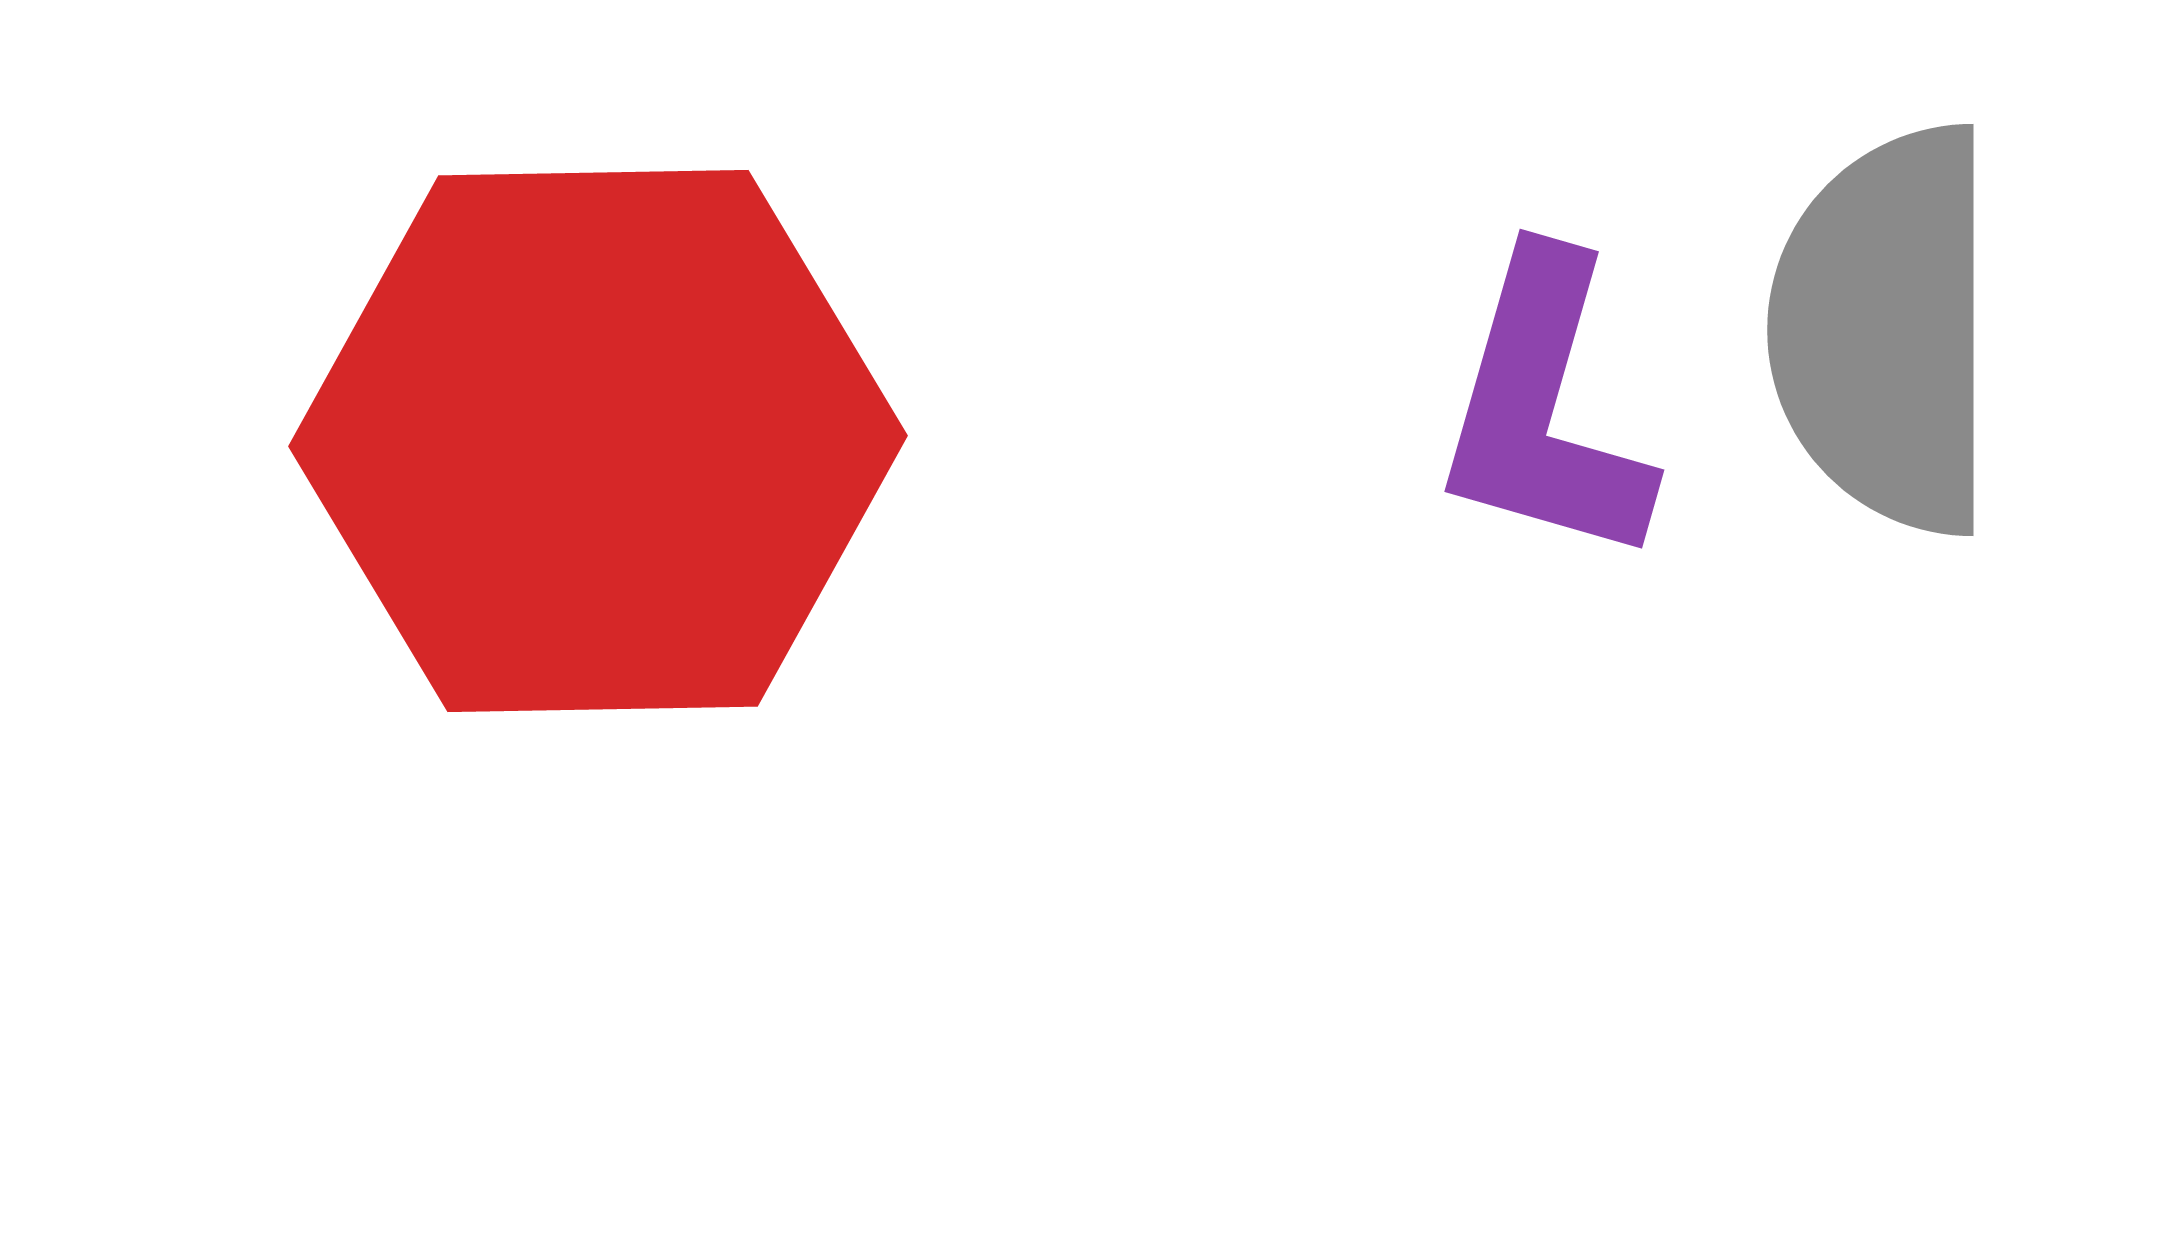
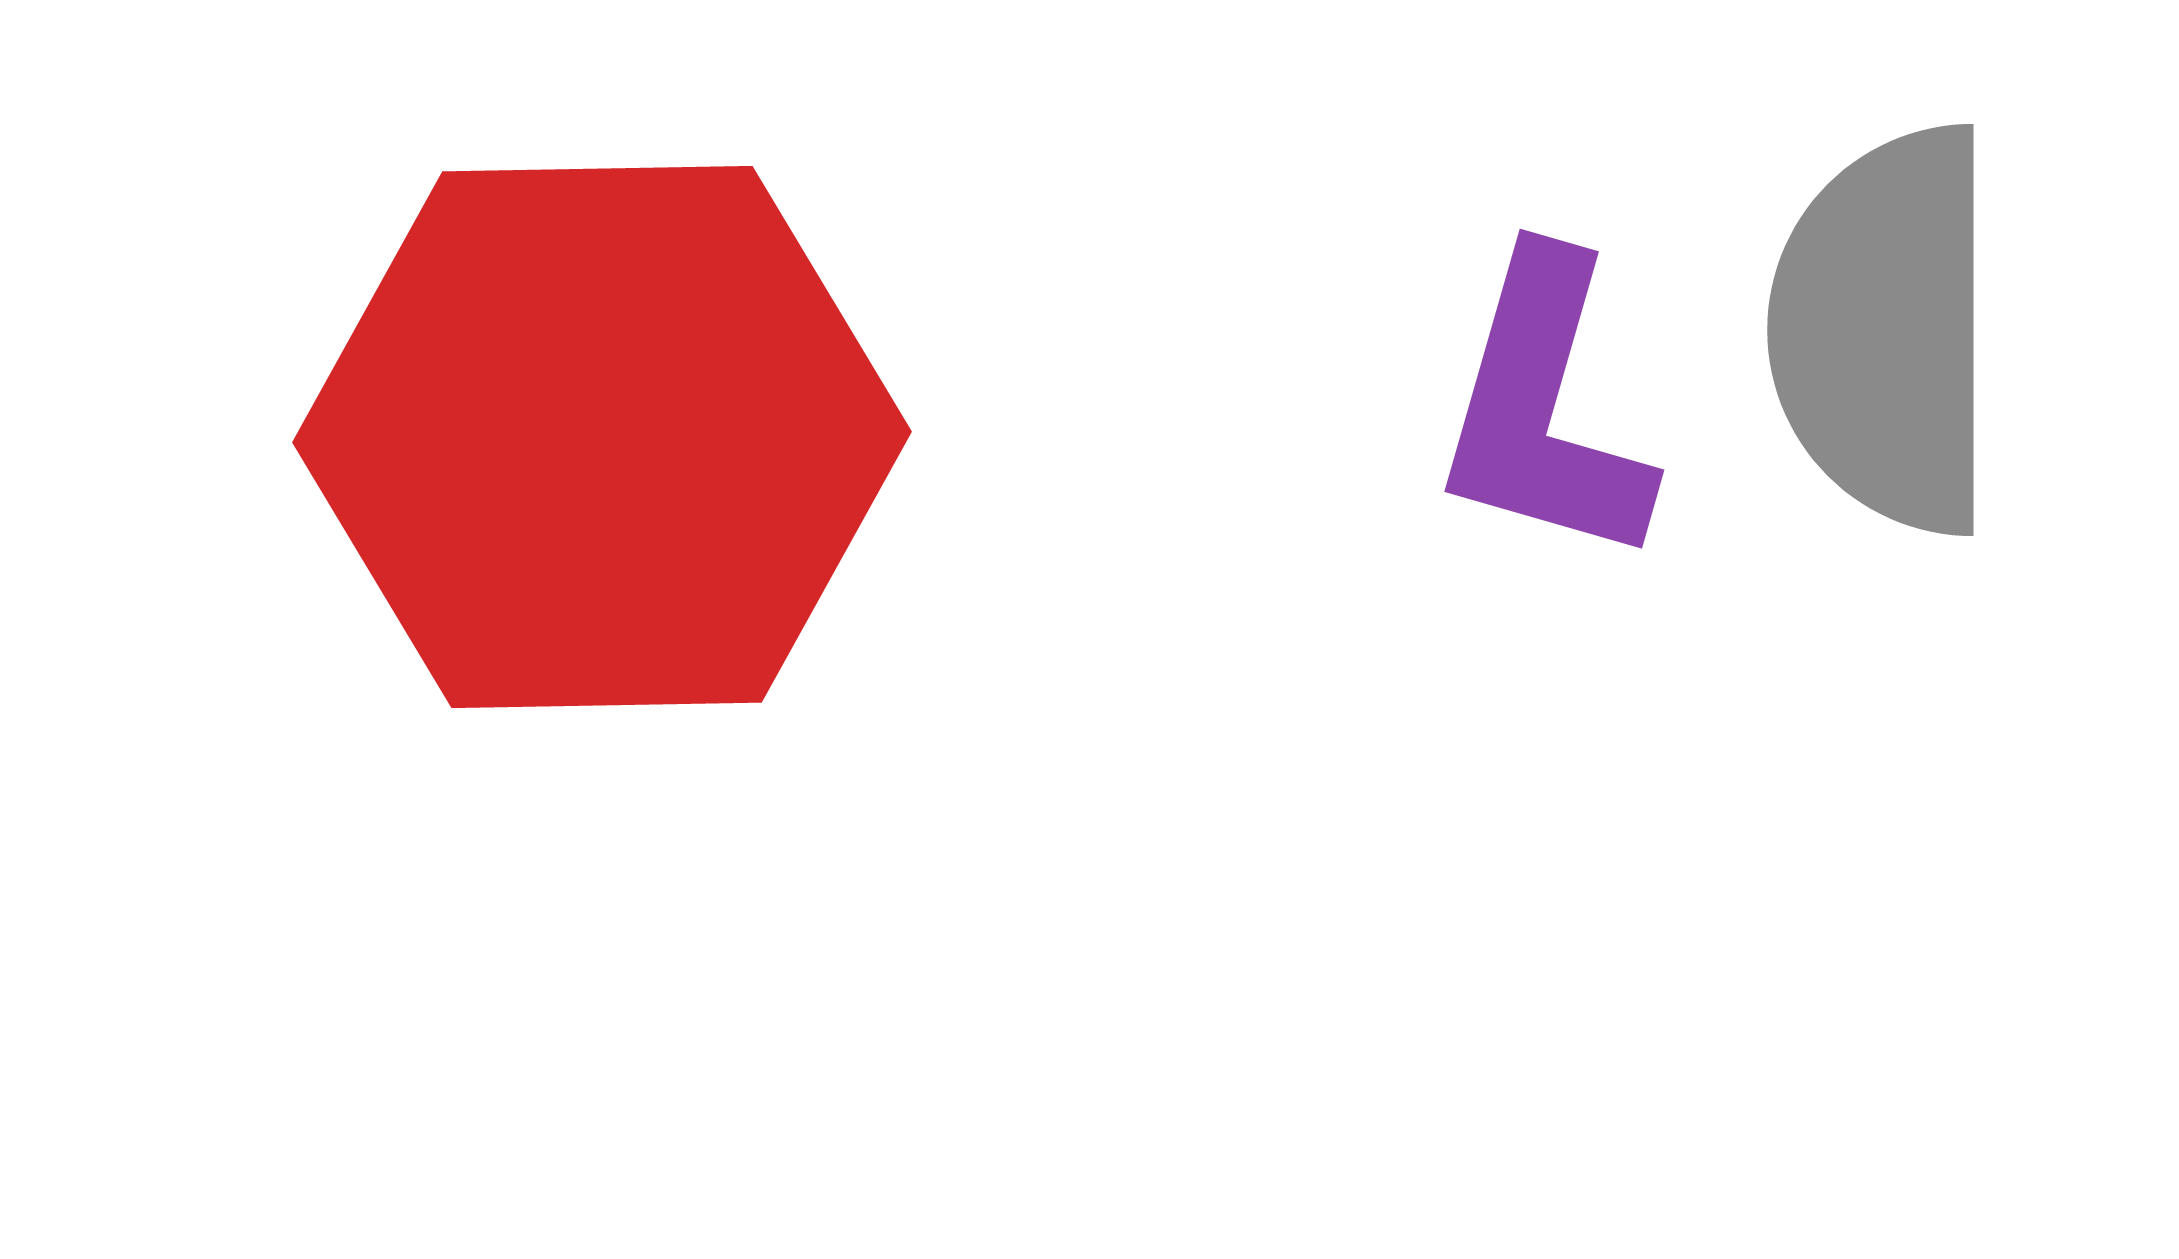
red hexagon: moved 4 px right, 4 px up
